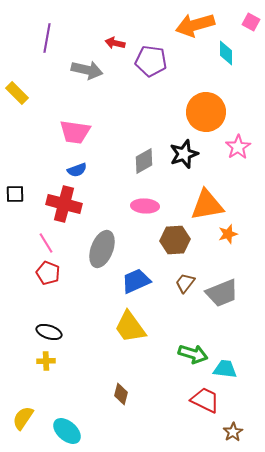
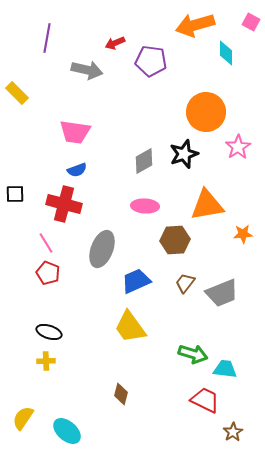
red arrow: rotated 36 degrees counterclockwise
orange star: moved 15 px right; rotated 12 degrees clockwise
